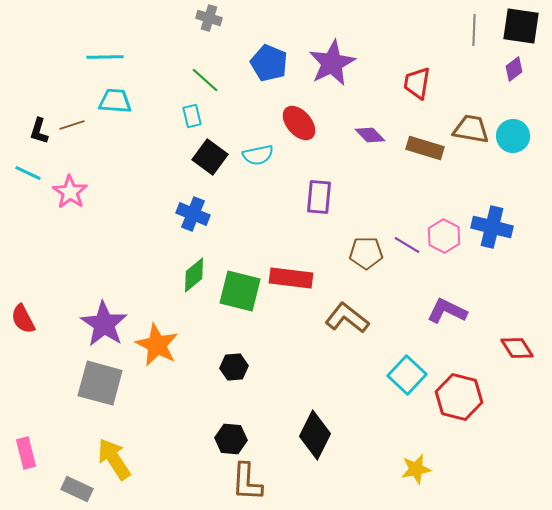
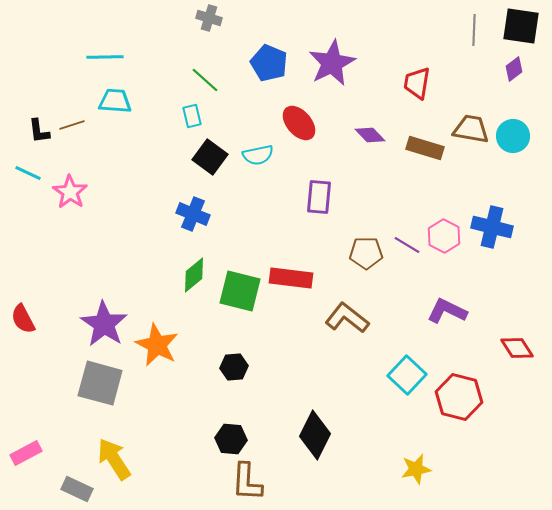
black L-shape at (39, 131): rotated 24 degrees counterclockwise
pink rectangle at (26, 453): rotated 76 degrees clockwise
